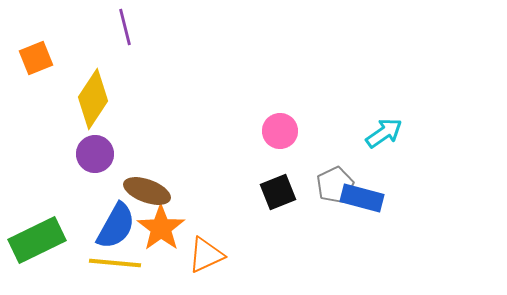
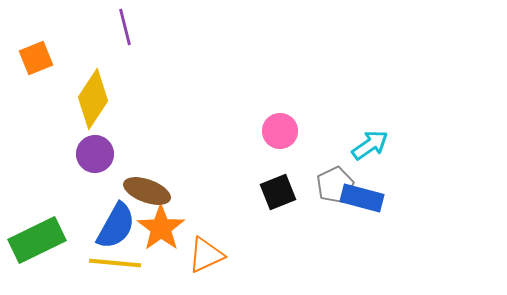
cyan arrow: moved 14 px left, 12 px down
